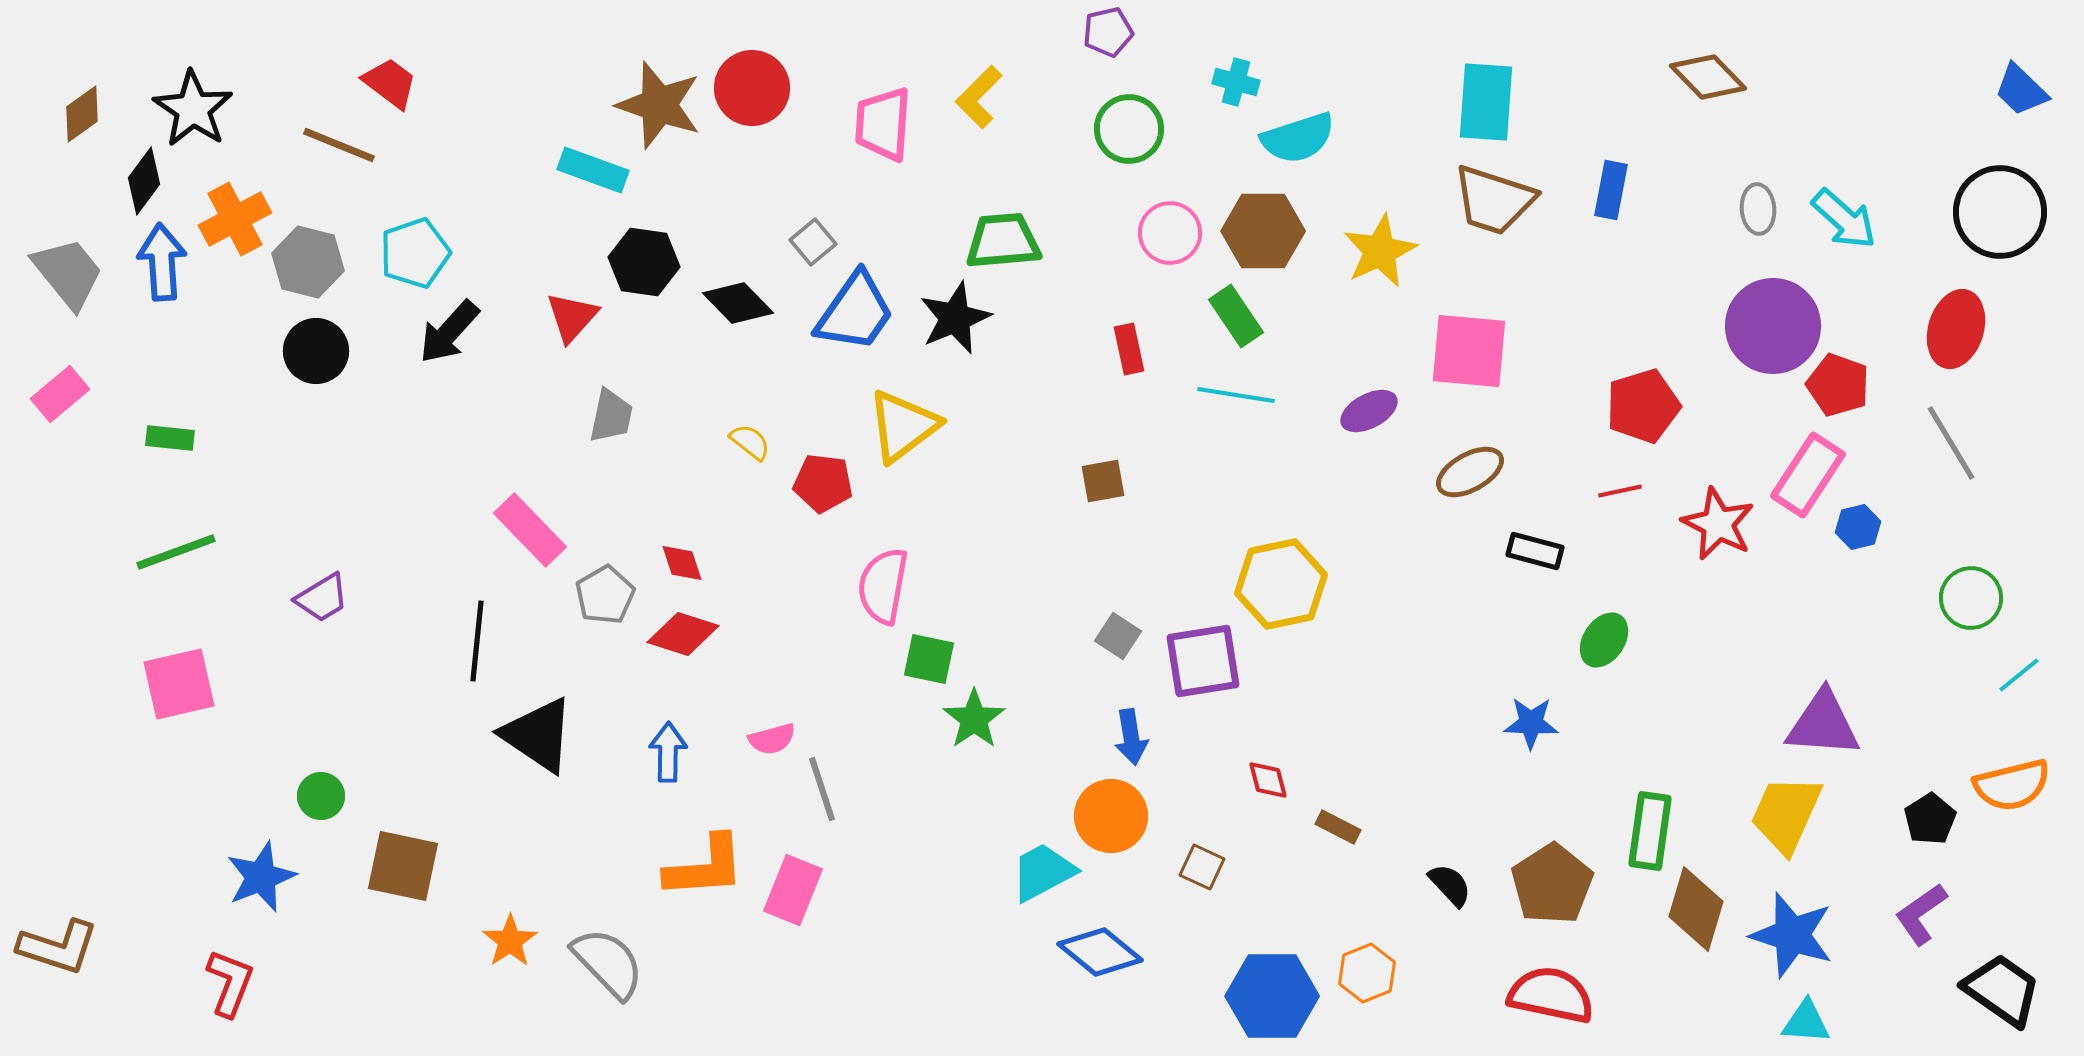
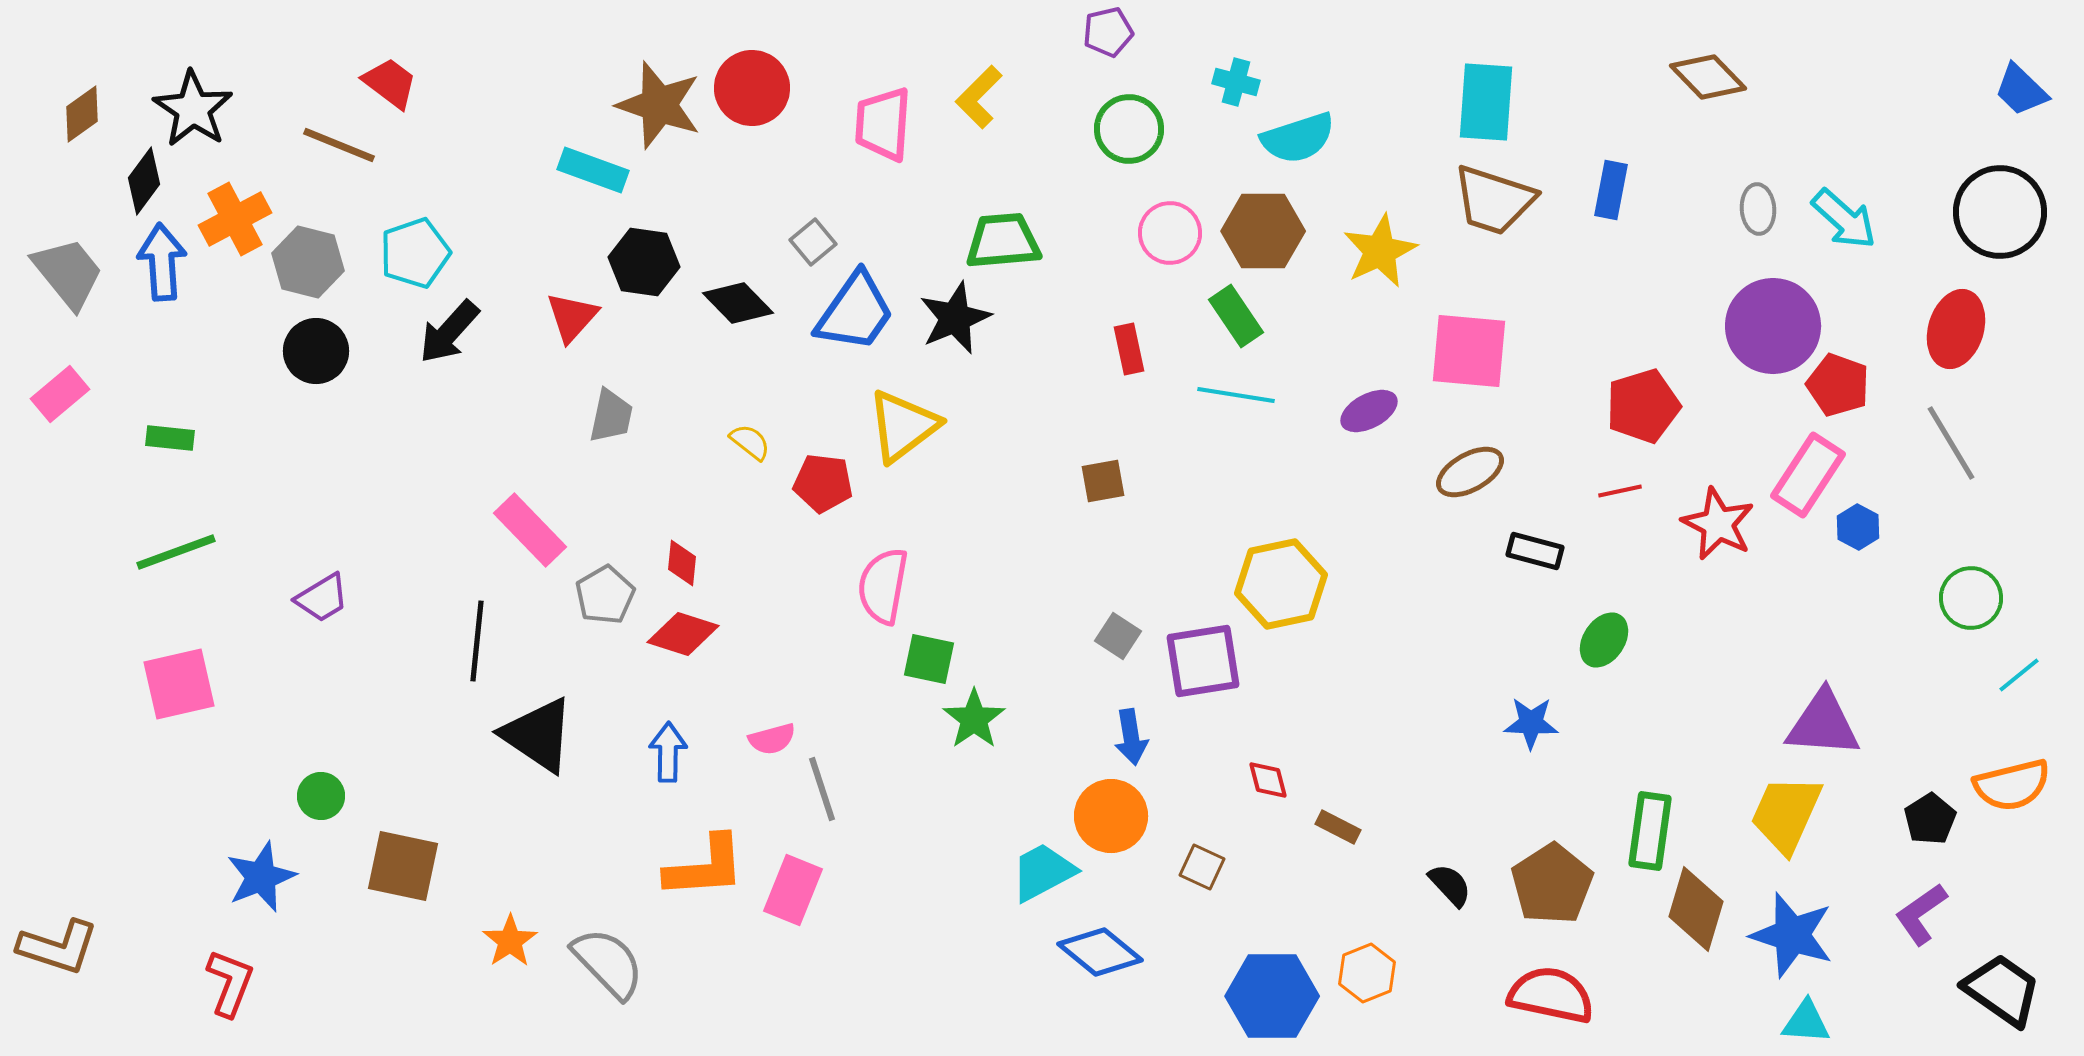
blue hexagon at (1858, 527): rotated 18 degrees counterclockwise
red diamond at (682, 563): rotated 24 degrees clockwise
